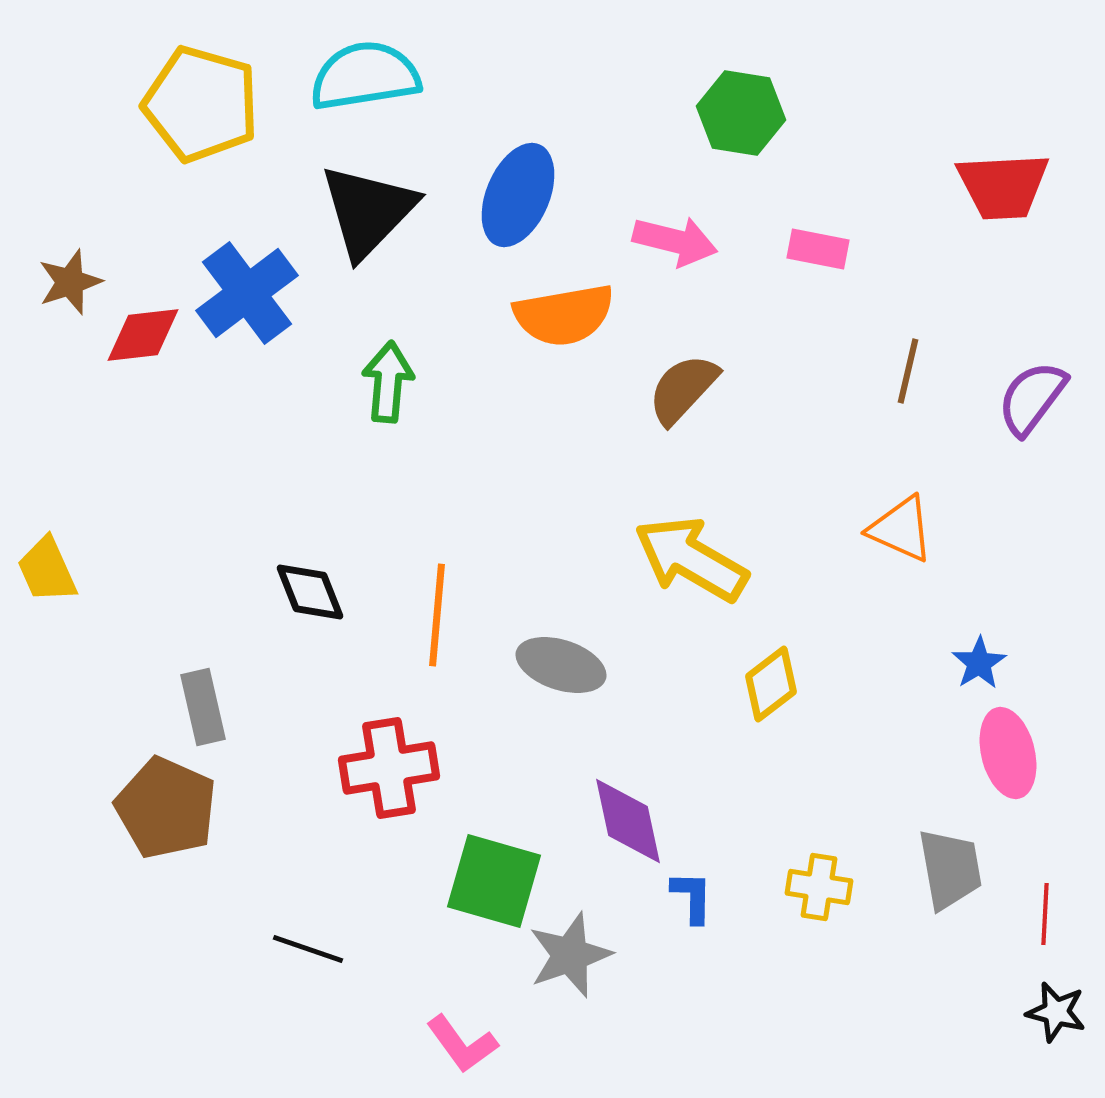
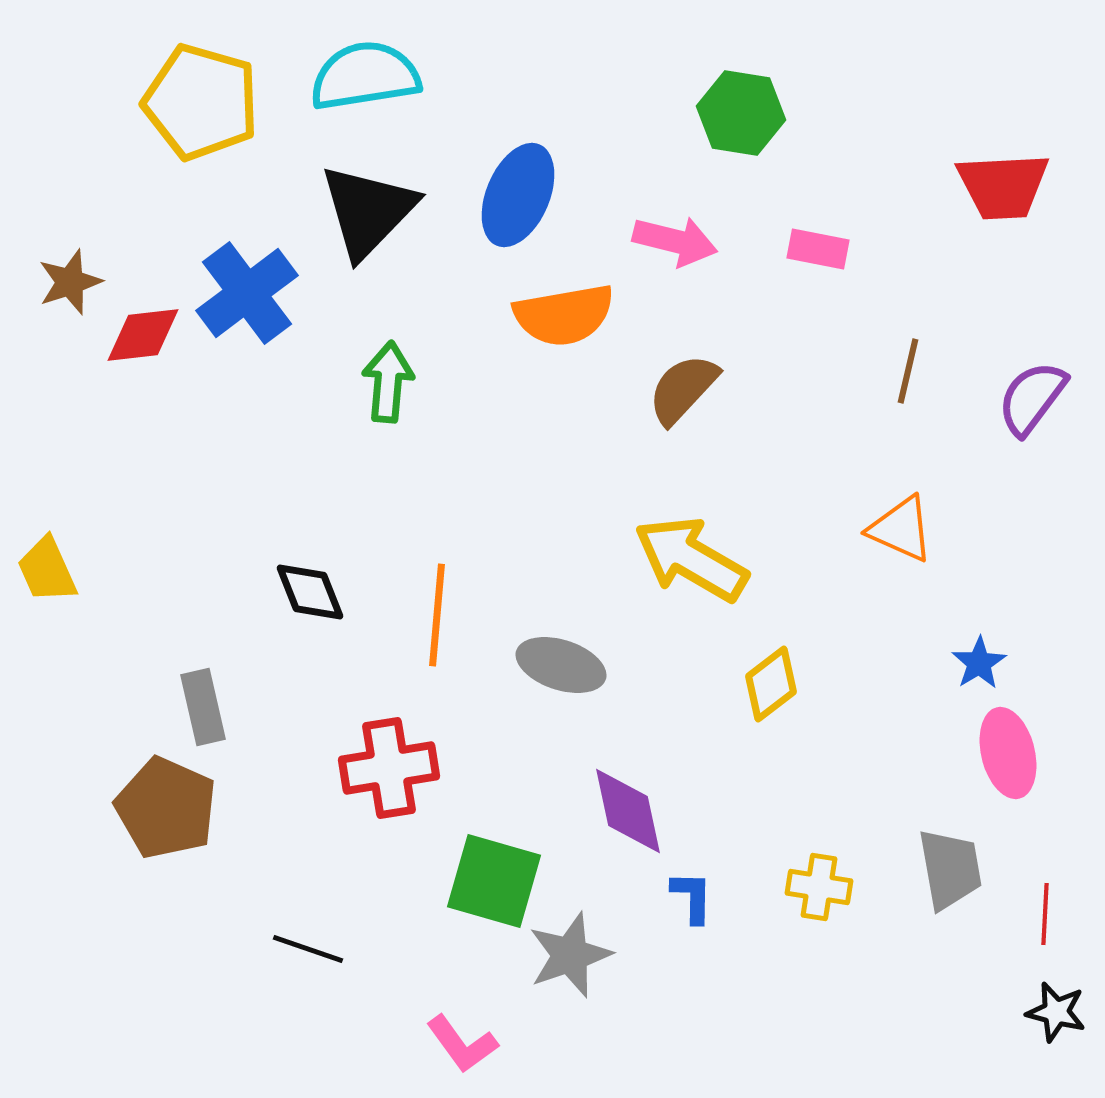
yellow pentagon: moved 2 px up
purple diamond: moved 10 px up
